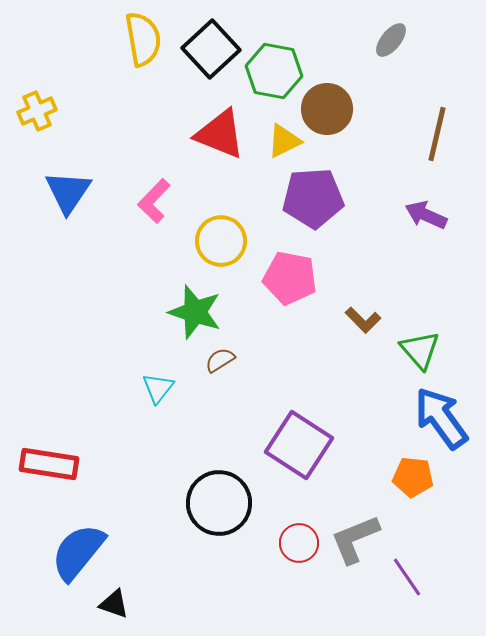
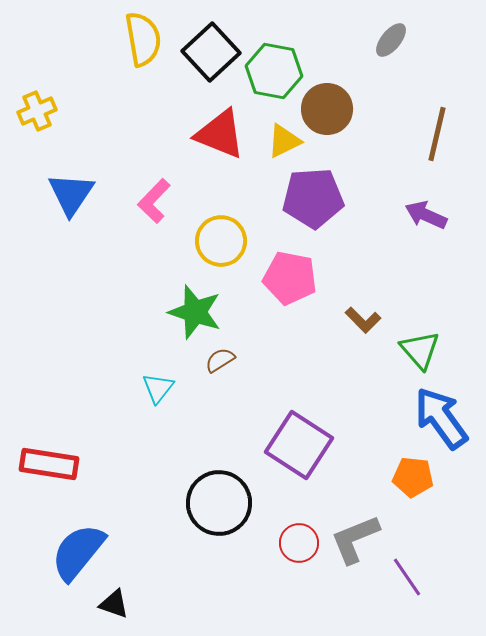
black square: moved 3 px down
blue triangle: moved 3 px right, 2 px down
